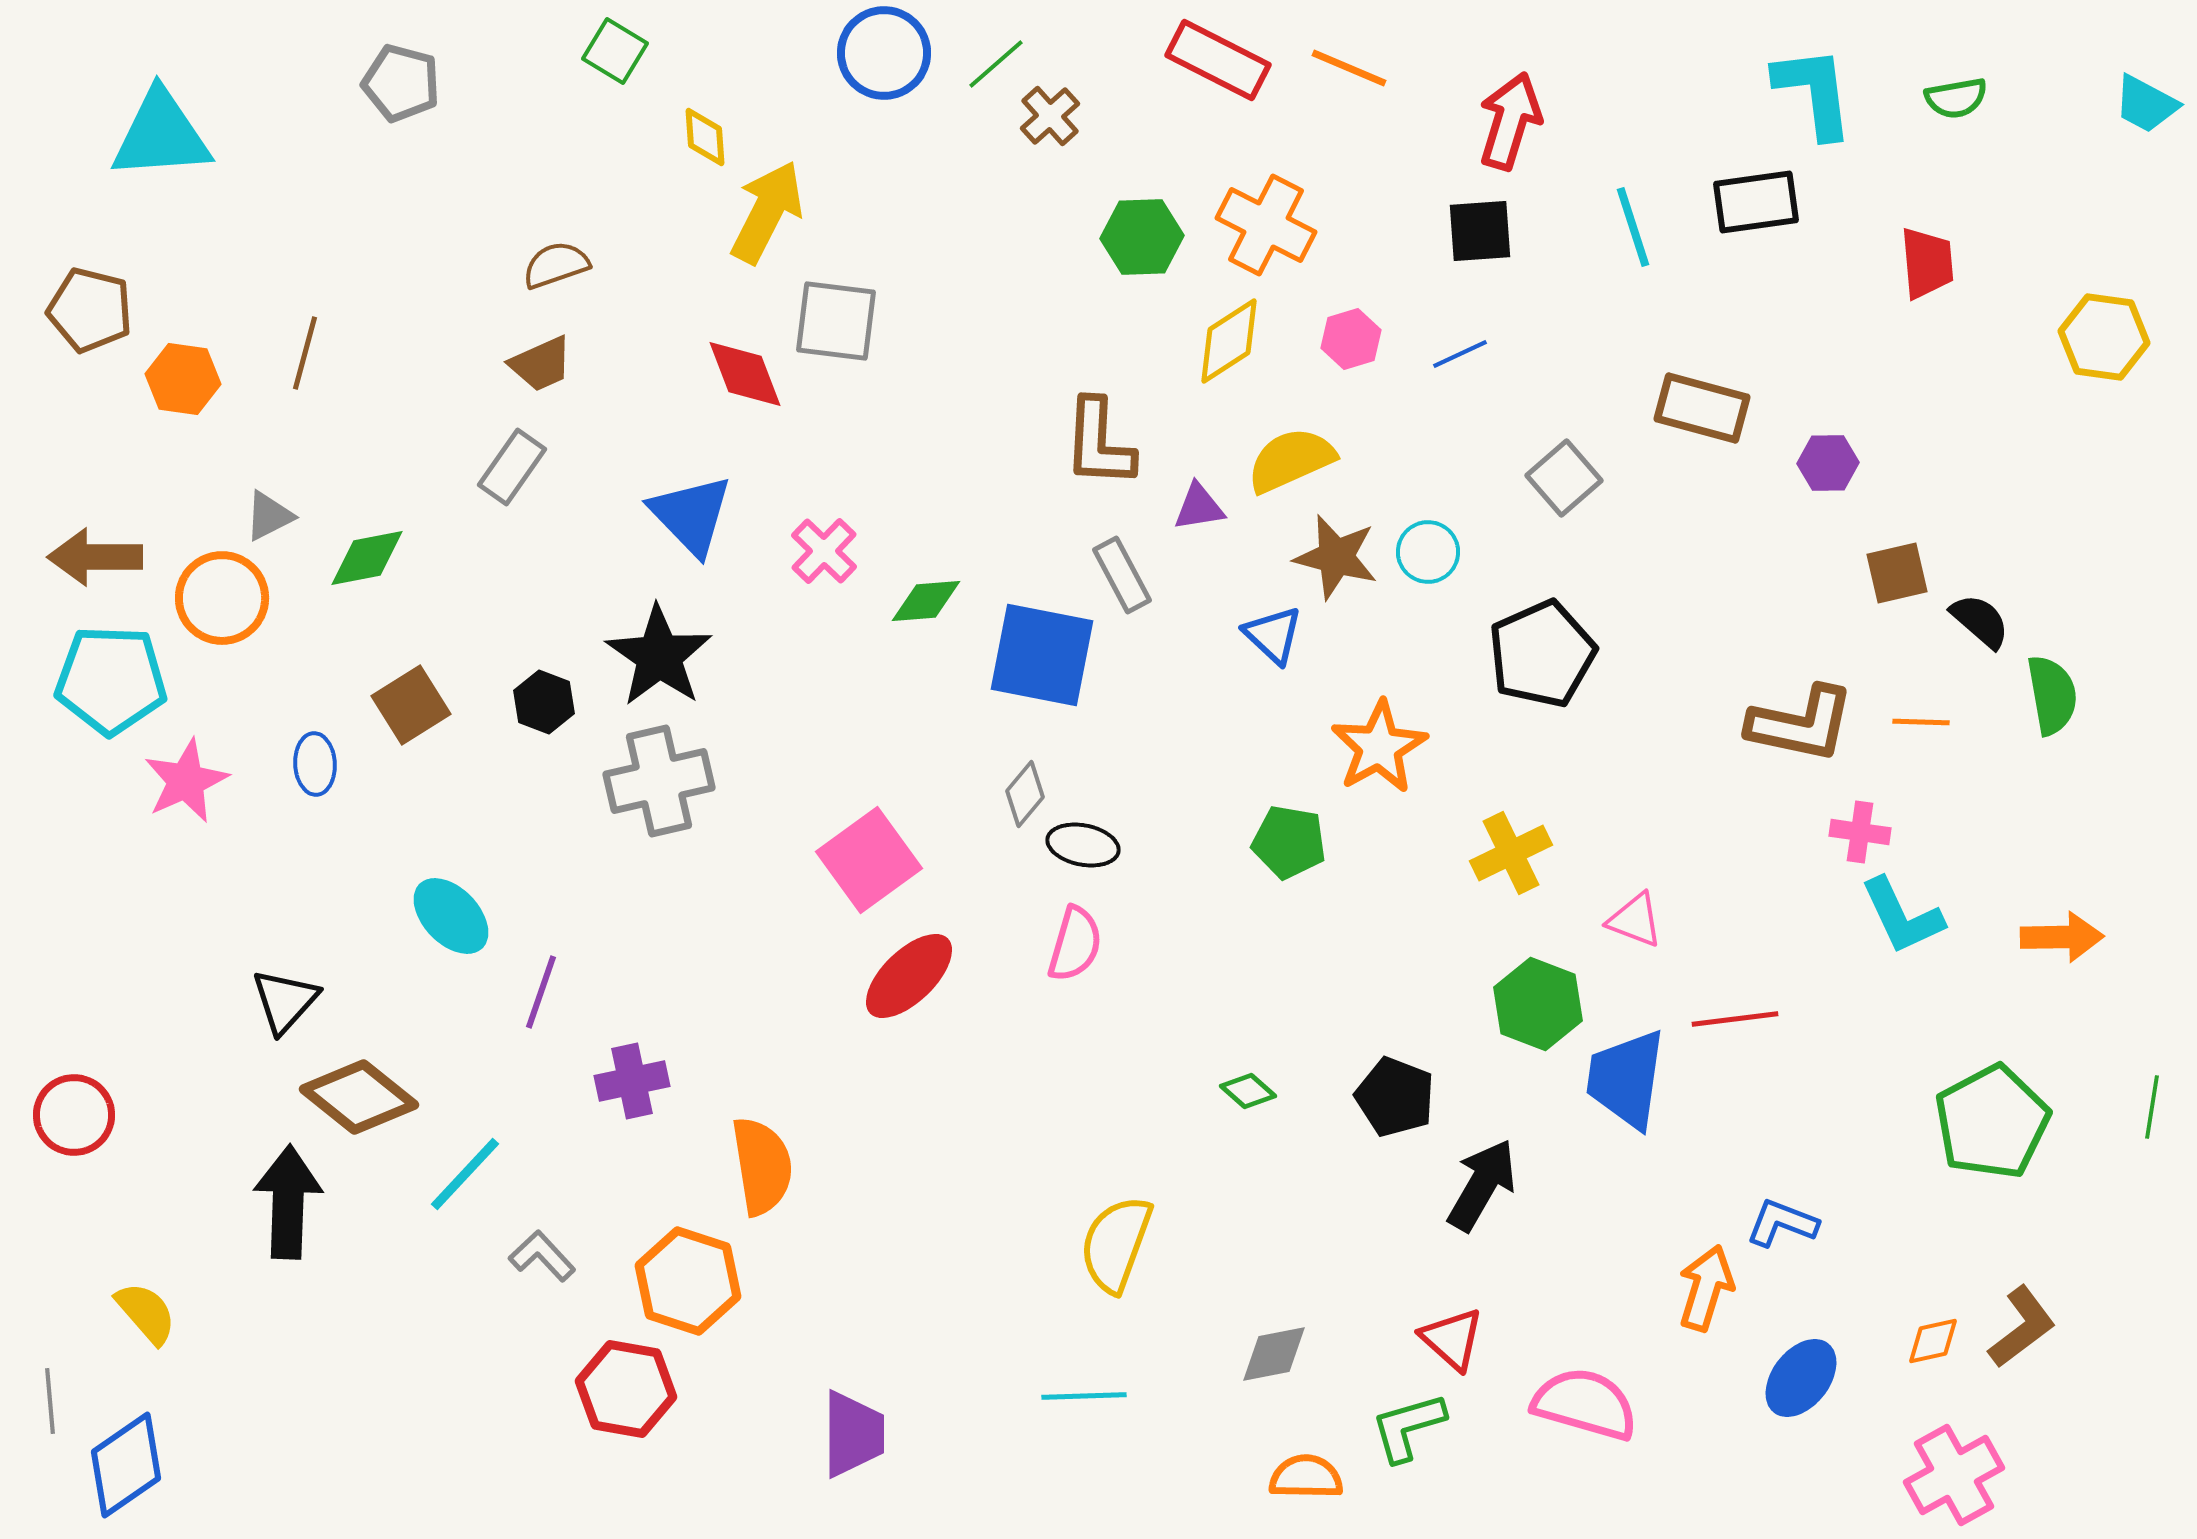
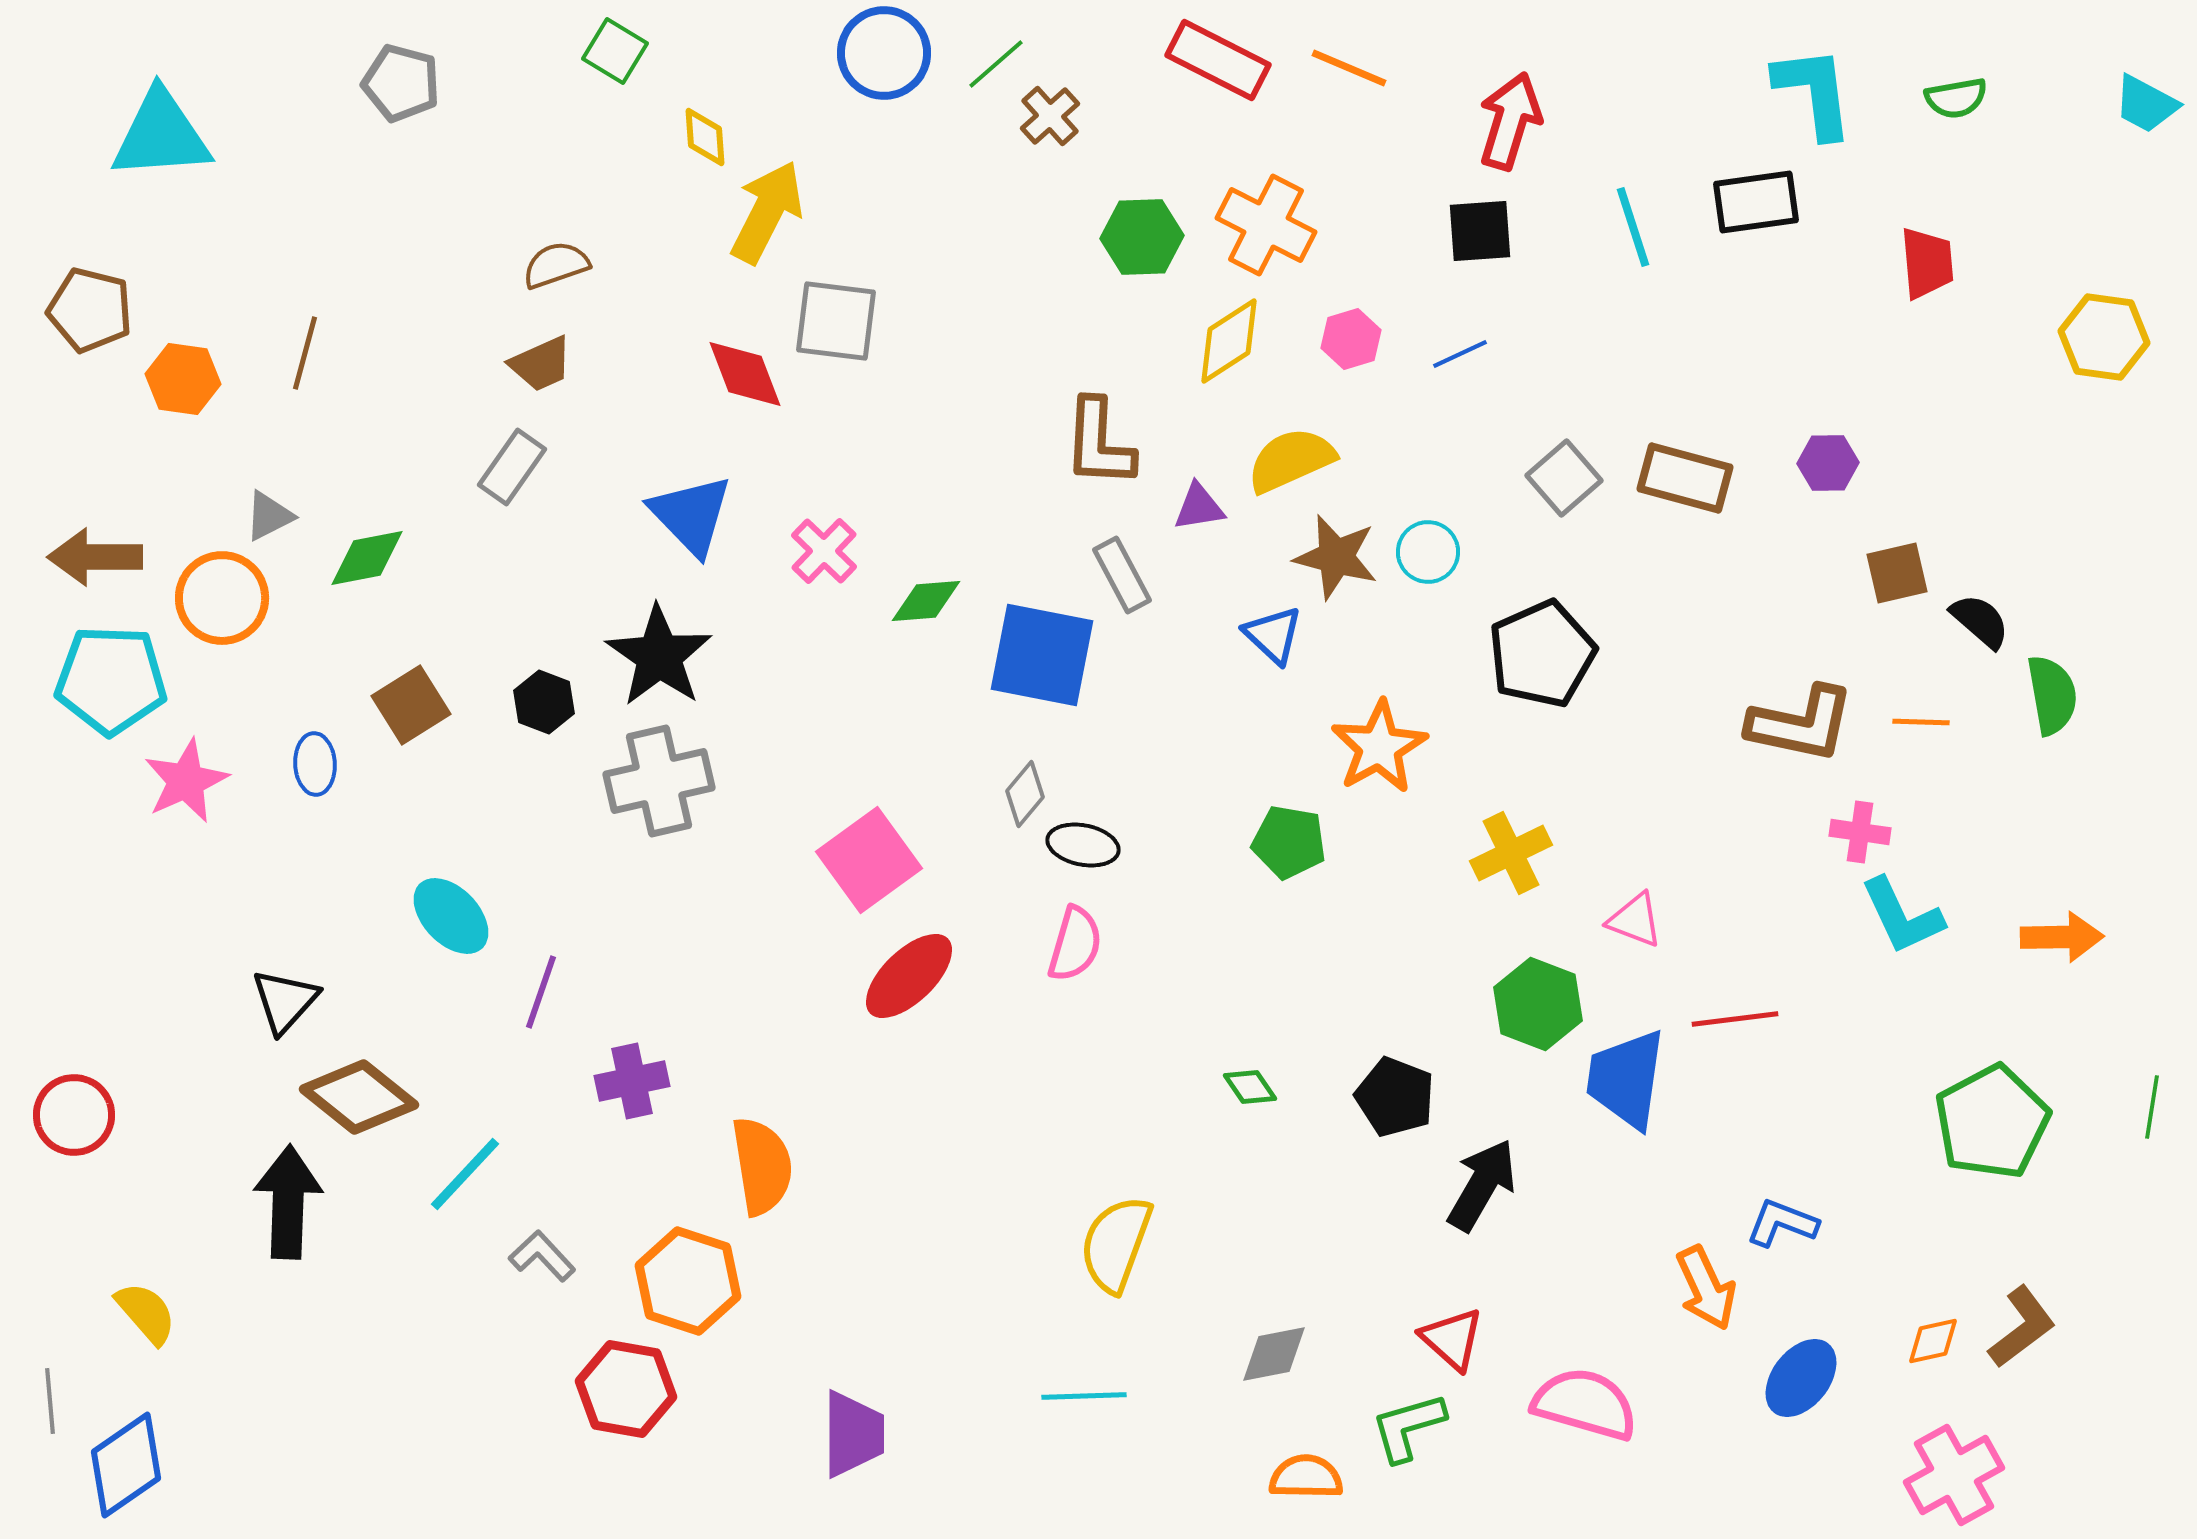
brown rectangle at (1702, 408): moved 17 px left, 70 px down
green diamond at (1248, 1091): moved 2 px right, 4 px up; rotated 14 degrees clockwise
orange arrow at (1706, 1288): rotated 138 degrees clockwise
